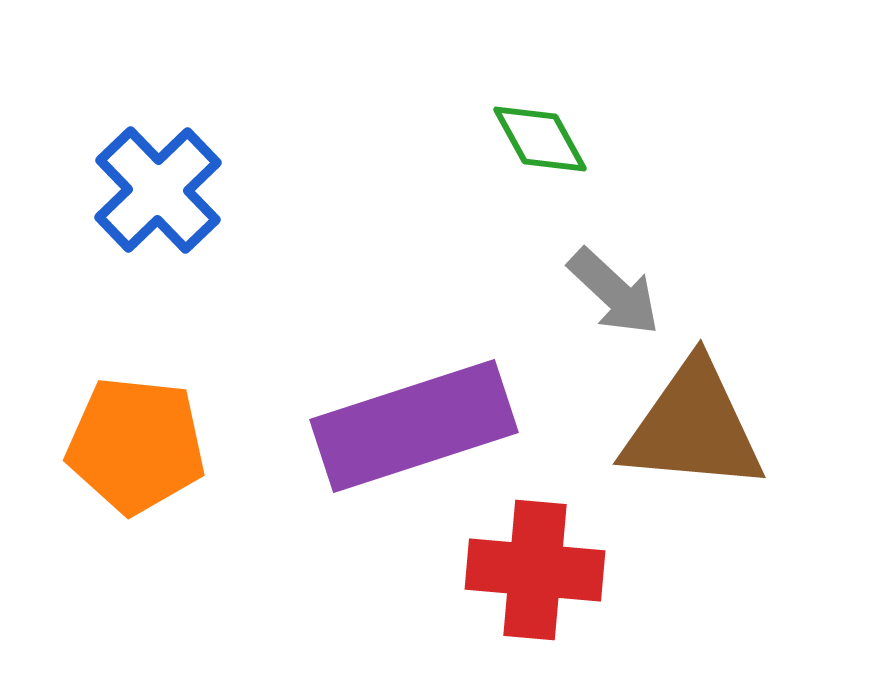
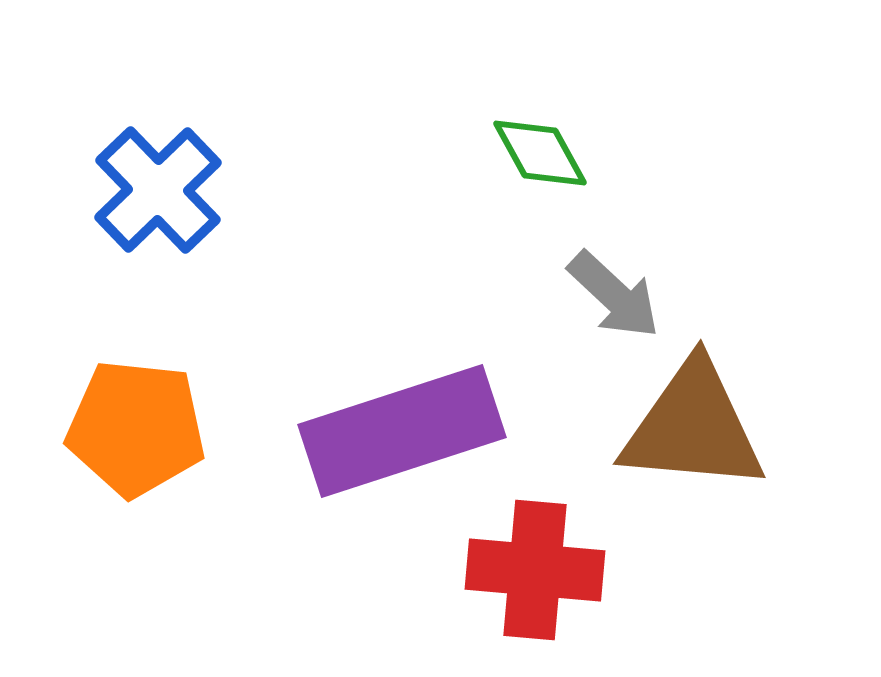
green diamond: moved 14 px down
gray arrow: moved 3 px down
purple rectangle: moved 12 px left, 5 px down
orange pentagon: moved 17 px up
